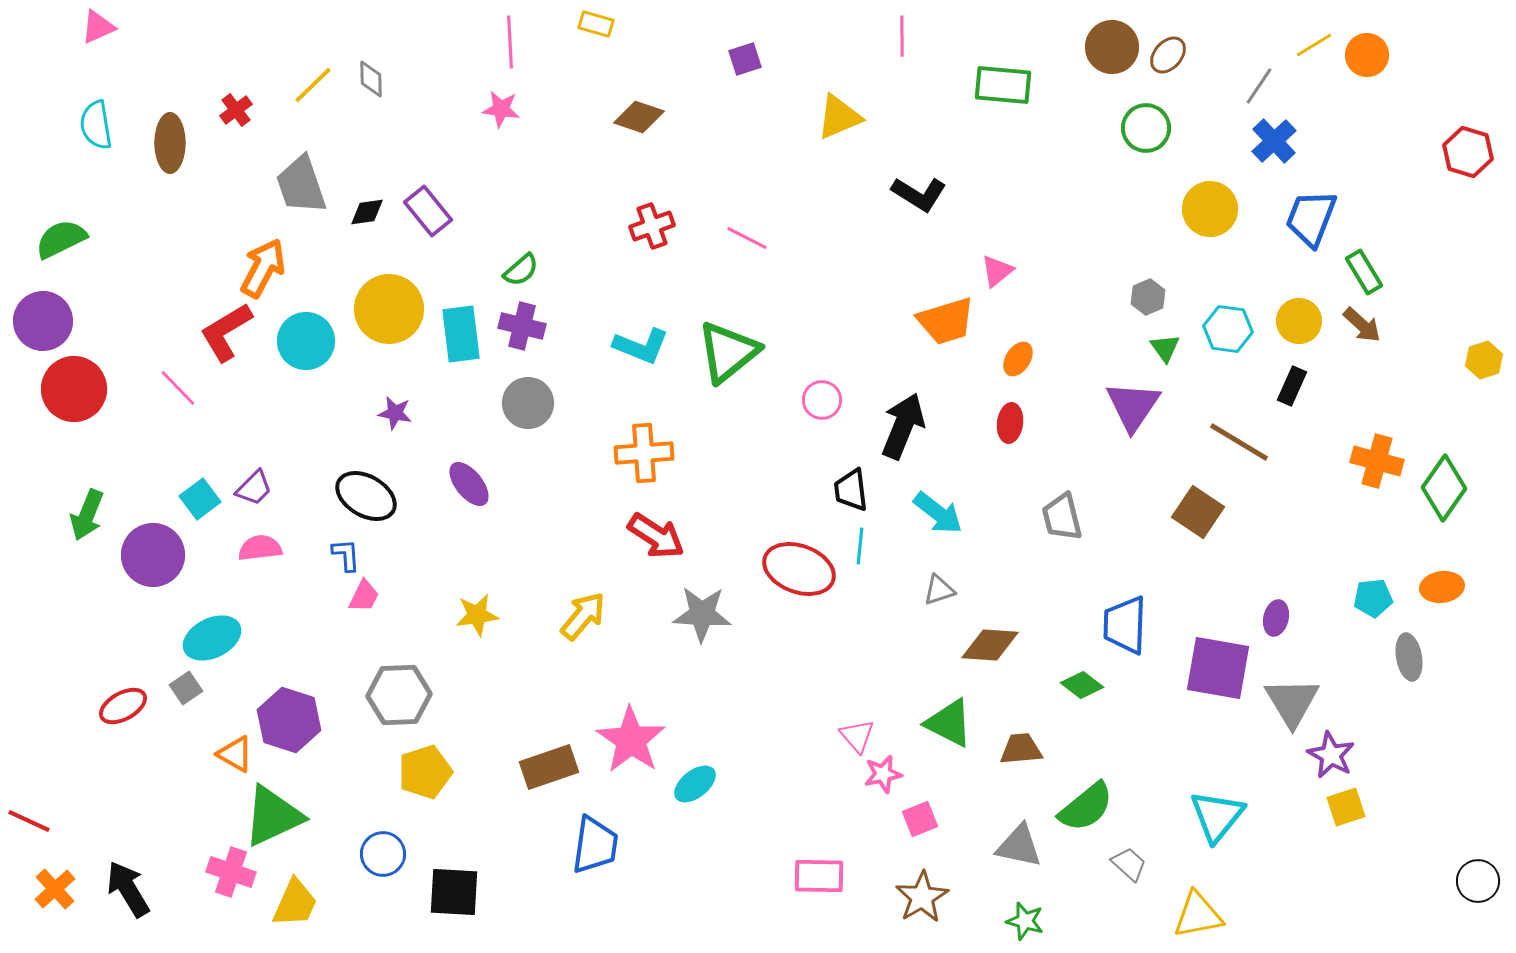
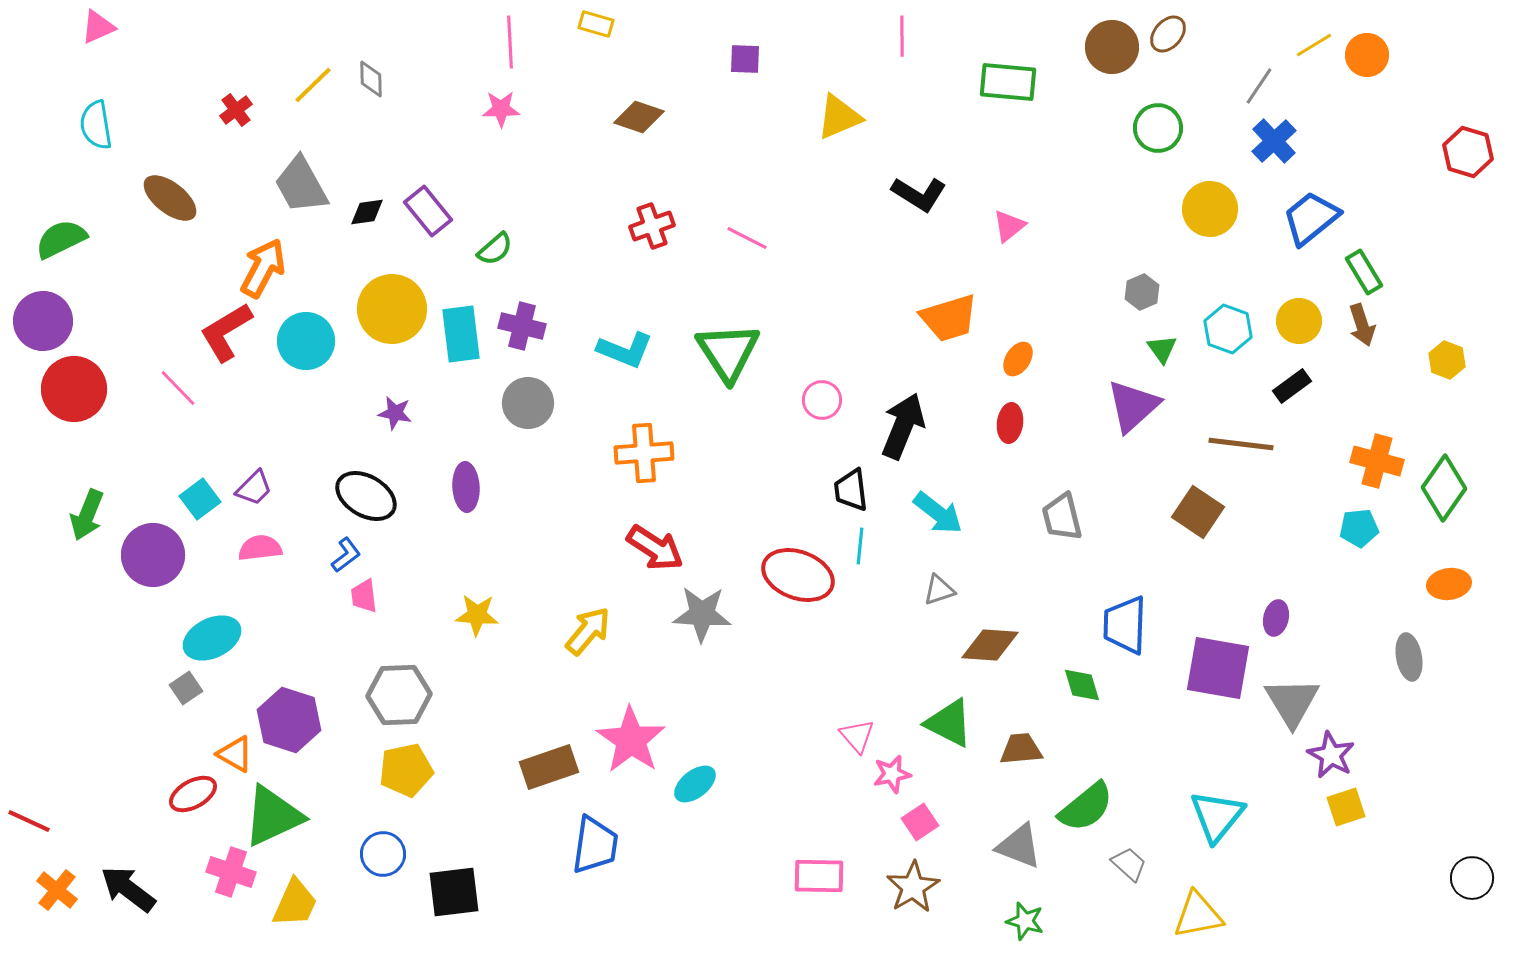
brown ellipse at (1168, 55): moved 21 px up
purple square at (745, 59): rotated 20 degrees clockwise
green rectangle at (1003, 85): moved 5 px right, 3 px up
pink star at (501, 109): rotated 9 degrees counterclockwise
green circle at (1146, 128): moved 12 px right
brown ellipse at (170, 143): moved 55 px down; rotated 52 degrees counterclockwise
gray trapezoid at (301, 185): rotated 10 degrees counterclockwise
blue trapezoid at (1311, 218): rotated 30 degrees clockwise
green semicircle at (521, 270): moved 26 px left, 21 px up
pink triangle at (997, 271): moved 12 px right, 45 px up
gray hexagon at (1148, 297): moved 6 px left, 5 px up
yellow circle at (389, 309): moved 3 px right
orange trapezoid at (946, 321): moved 3 px right, 3 px up
brown arrow at (1362, 325): rotated 30 degrees clockwise
cyan hexagon at (1228, 329): rotated 12 degrees clockwise
cyan L-shape at (641, 346): moved 16 px left, 4 px down
green triangle at (1165, 348): moved 3 px left, 1 px down
green triangle at (728, 352): rotated 24 degrees counterclockwise
yellow hexagon at (1484, 360): moved 37 px left; rotated 21 degrees counterclockwise
black rectangle at (1292, 386): rotated 30 degrees clockwise
purple triangle at (1133, 406): rotated 14 degrees clockwise
brown line at (1239, 442): moved 2 px right, 2 px down; rotated 24 degrees counterclockwise
purple ellipse at (469, 484): moved 3 px left, 3 px down; rotated 36 degrees clockwise
red arrow at (656, 536): moved 1 px left, 12 px down
blue L-shape at (346, 555): rotated 57 degrees clockwise
red ellipse at (799, 569): moved 1 px left, 6 px down
orange ellipse at (1442, 587): moved 7 px right, 3 px up
pink trapezoid at (364, 596): rotated 147 degrees clockwise
cyan pentagon at (1373, 598): moved 14 px left, 70 px up
yellow star at (477, 615): rotated 12 degrees clockwise
yellow arrow at (583, 616): moved 5 px right, 15 px down
green diamond at (1082, 685): rotated 36 degrees clockwise
red ellipse at (123, 706): moved 70 px right, 88 px down
yellow pentagon at (425, 772): moved 19 px left, 2 px up; rotated 6 degrees clockwise
pink star at (883, 774): moved 9 px right
pink square at (920, 819): moved 3 px down; rotated 12 degrees counterclockwise
gray triangle at (1019, 846): rotated 9 degrees clockwise
black circle at (1478, 881): moved 6 px left, 3 px up
orange cross at (55, 889): moved 2 px right, 1 px down; rotated 9 degrees counterclockwise
black arrow at (128, 889): rotated 22 degrees counterclockwise
black square at (454, 892): rotated 10 degrees counterclockwise
brown star at (922, 897): moved 9 px left, 10 px up
